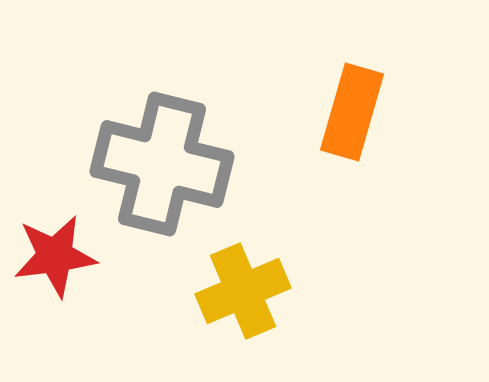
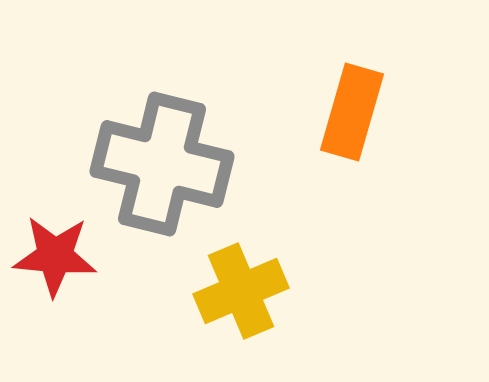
red star: rotated 12 degrees clockwise
yellow cross: moved 2 px left
